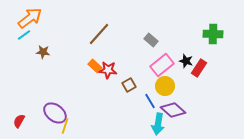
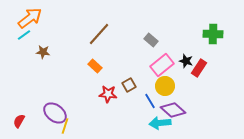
red star: moved 24 px down
cyan arrow: moved 2 px right, 1 px up; rotated 75 degrees clockwise
